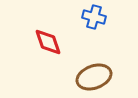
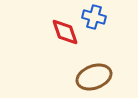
red diamond: moved 17 px right, 10 px up
